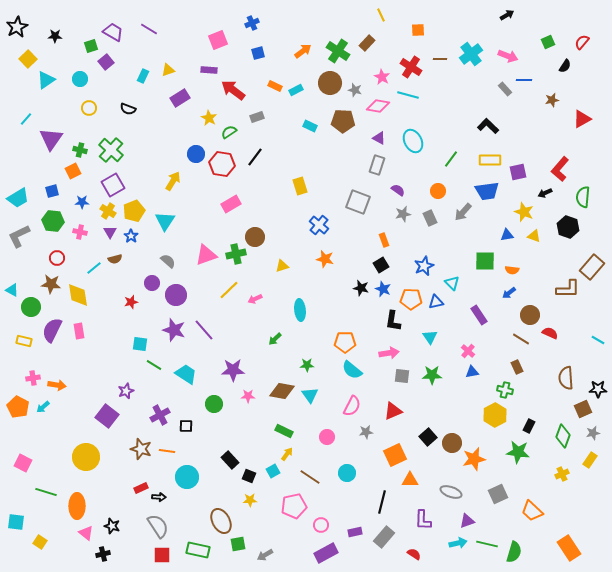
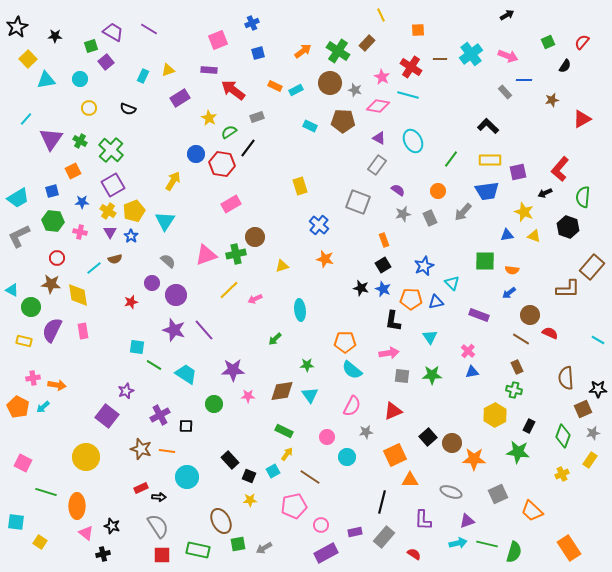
cyan triangle at (46, 80): rotated 24 degrees clockwise
gray rectangle at (505, 89): moved 3 px down
green cross at (80, 150): moved 9 px up; rotated 16 degrees clockwise
black line at (255, 157): moved 7 px left, 9 px up
gray rectangle at (377, 165): rotated 18 degrees clockwise
black square at (381, 265): moved 2 px right
purple rectangle at (479, 315): rotated 36 degrees counterclockwise
pink rectangle at (79, 331): moved 4 px right
cyan square at (140, 344): moved 3 px left, 3 px down
green cross at (505, 390): moved 9 px right
brown diamond at (282, 391): rotated 20 degrees counterclockwise
orange star at (474, 459): rotated 15 degrees clockwise
cyan circle at (347, 473): moved 16 px up
gray arrow at (265, 555): moved 1 px left, 7 px up
